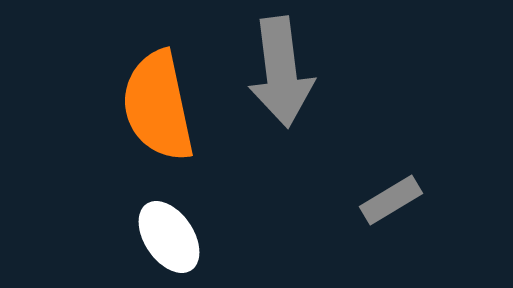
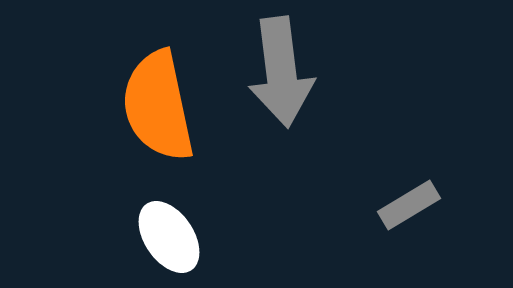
gray rectangle: moved 18 px right, 5 px down
